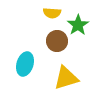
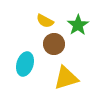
yellow semicircle: moved 7 px left, 8 px down; rotated 24 degrees clockwise
brown circle: moved 3 px left, 3 px down
